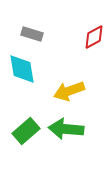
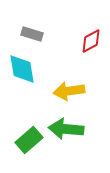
red diamond: moved 3 px left, 4 px down
yellow arrow: rotated 12 degrees clockwise
green rectangle: moved 3 px right, 9 px down
